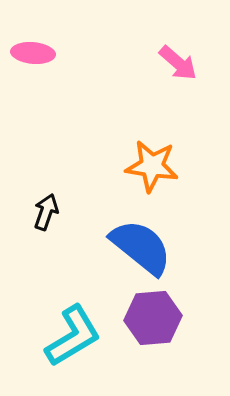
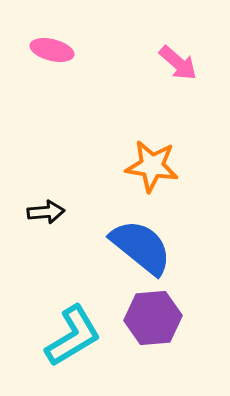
pink ellipse: moved 19 px right, 3 px up; rotated 9 degrees clockwise
black arrow: rotated 66 degrees clockwise
